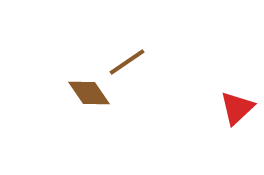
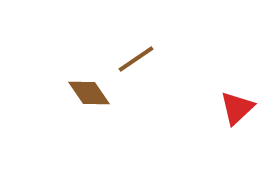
brown line: moved 9 px right, 3 px up
